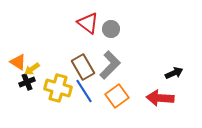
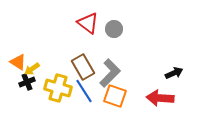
gray circle: moved 3 px right
gray L-shape: moved 8 px down
orange square: moved 2 px left; rotated 35 degrees counterclockwise
